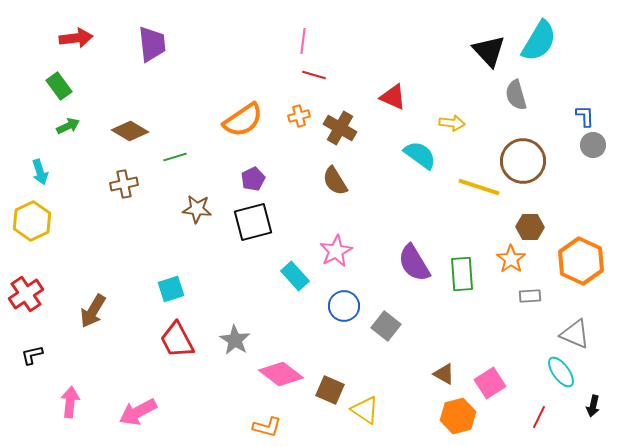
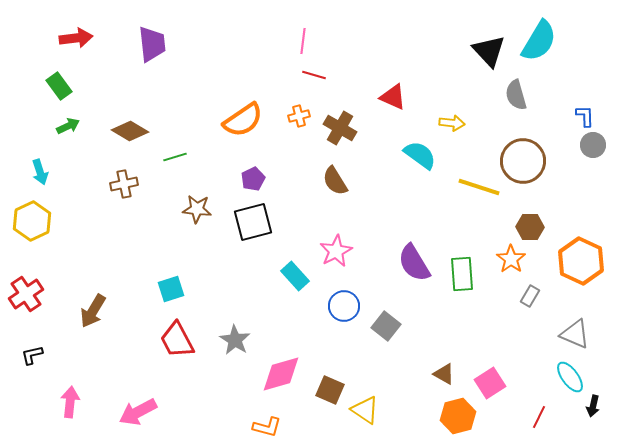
gray rectangle at (530, 296): rotated 55 degrees counterclockwise
cyan ellipse at (561, 372): moved 9 px right, 5 px down
pink diamond at (281, 374): rotated 54 degrees counterclockwise
